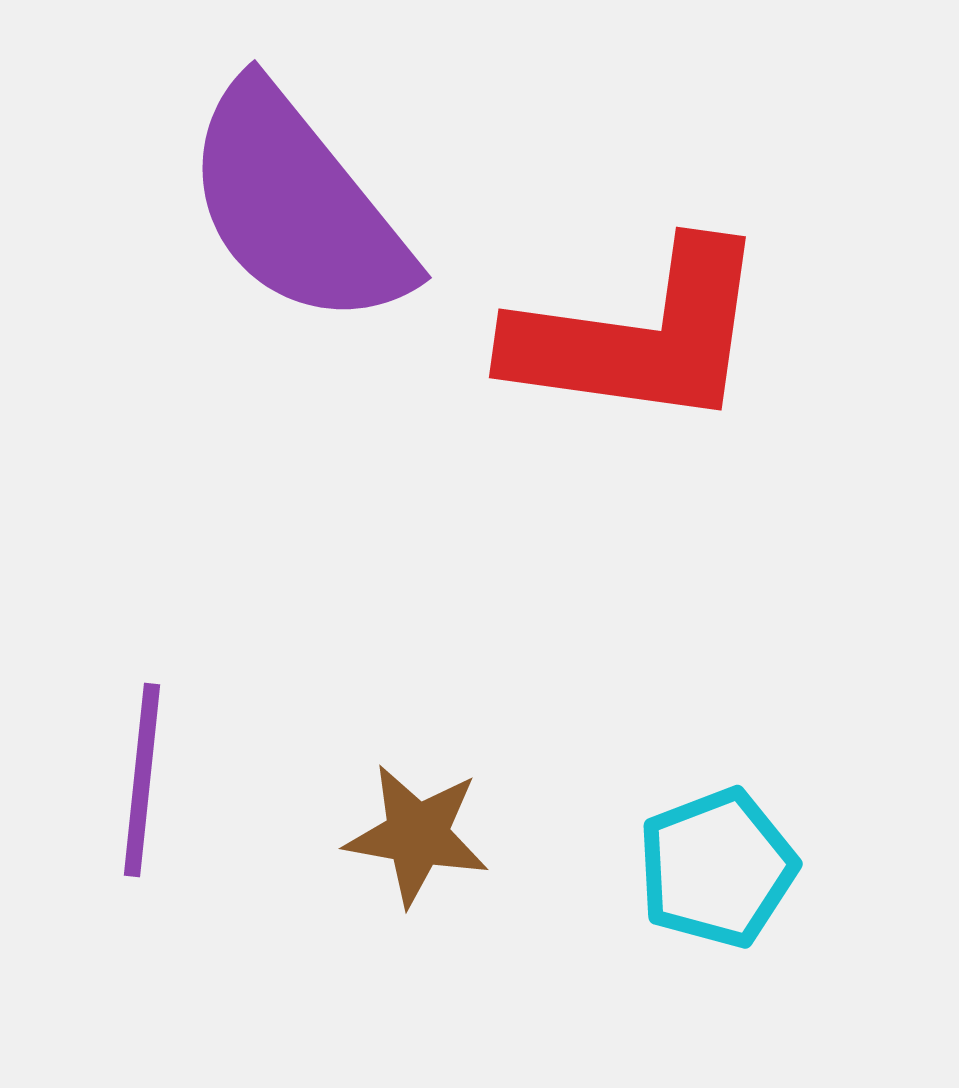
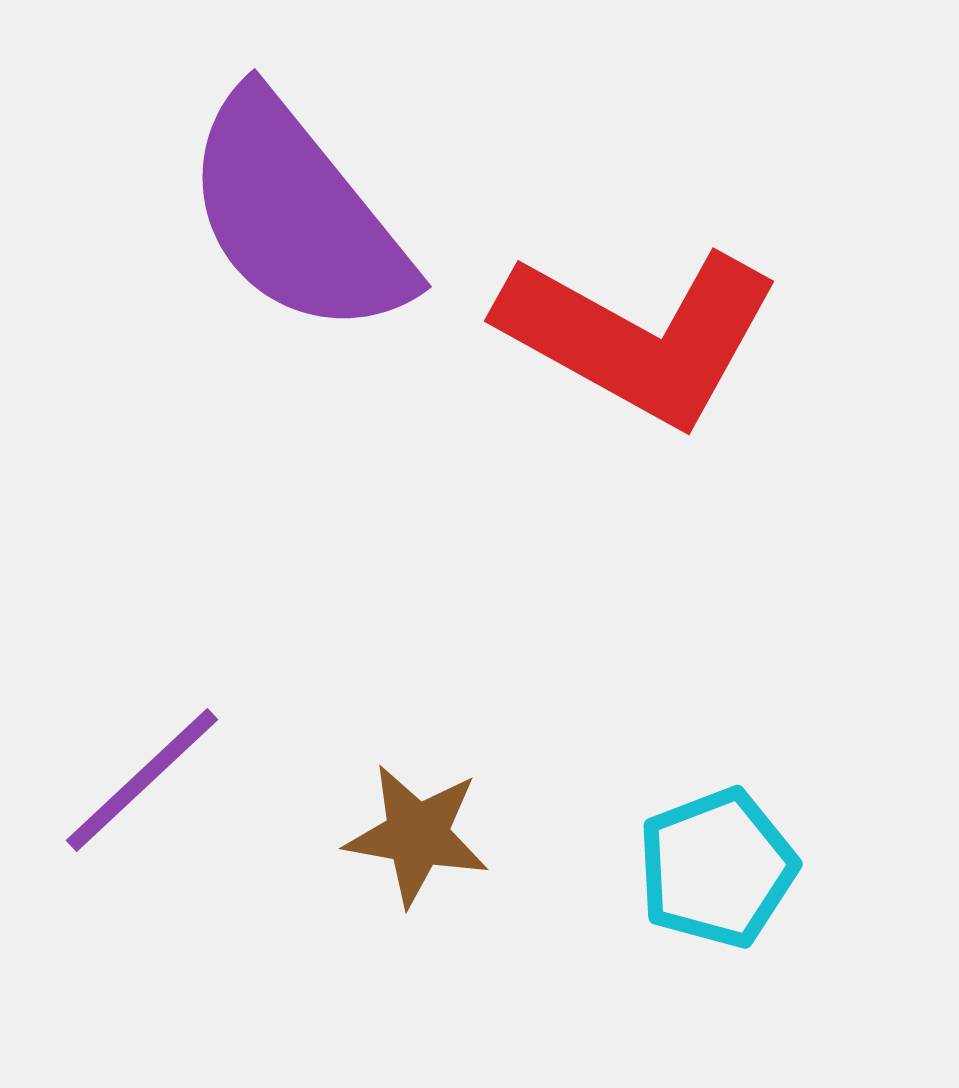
purple semicircle: moved 9 px down
red L-shape: rotated 21 degrees clockwise
purple line: rotated 41 degrees clockwise
